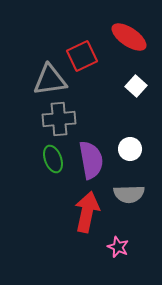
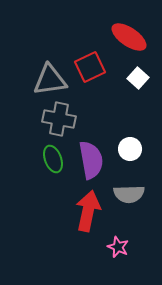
red square: moved 8 px right, 11 px down
white square: moved 2 px right, 8 px up
gray cross: rotated 16 degrees clockwise
red arrow: moved 1 px right, 1 px up
